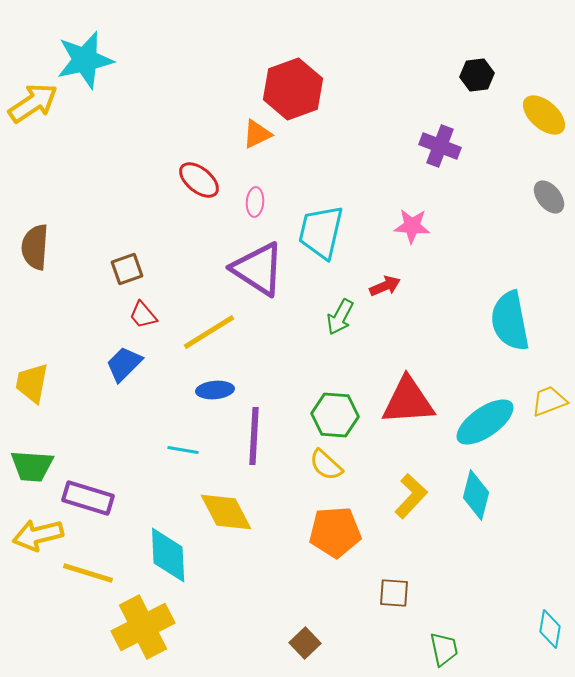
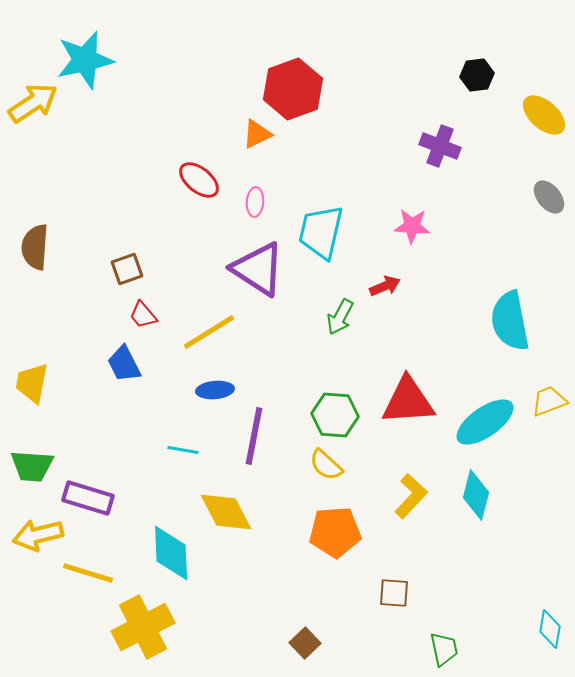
blue trapezoid at (124, 364): rotated 72 degrees counterclockwise
purple line at (254, 436): rotated 8 degrees clockwise
cyan diamond at (168, 555): moved 3 px right, 2 px up
